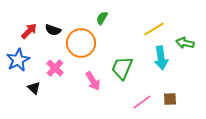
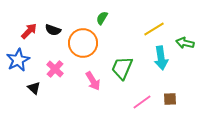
orange circle: moved 2 px right
pink cross: moved 1 px down
